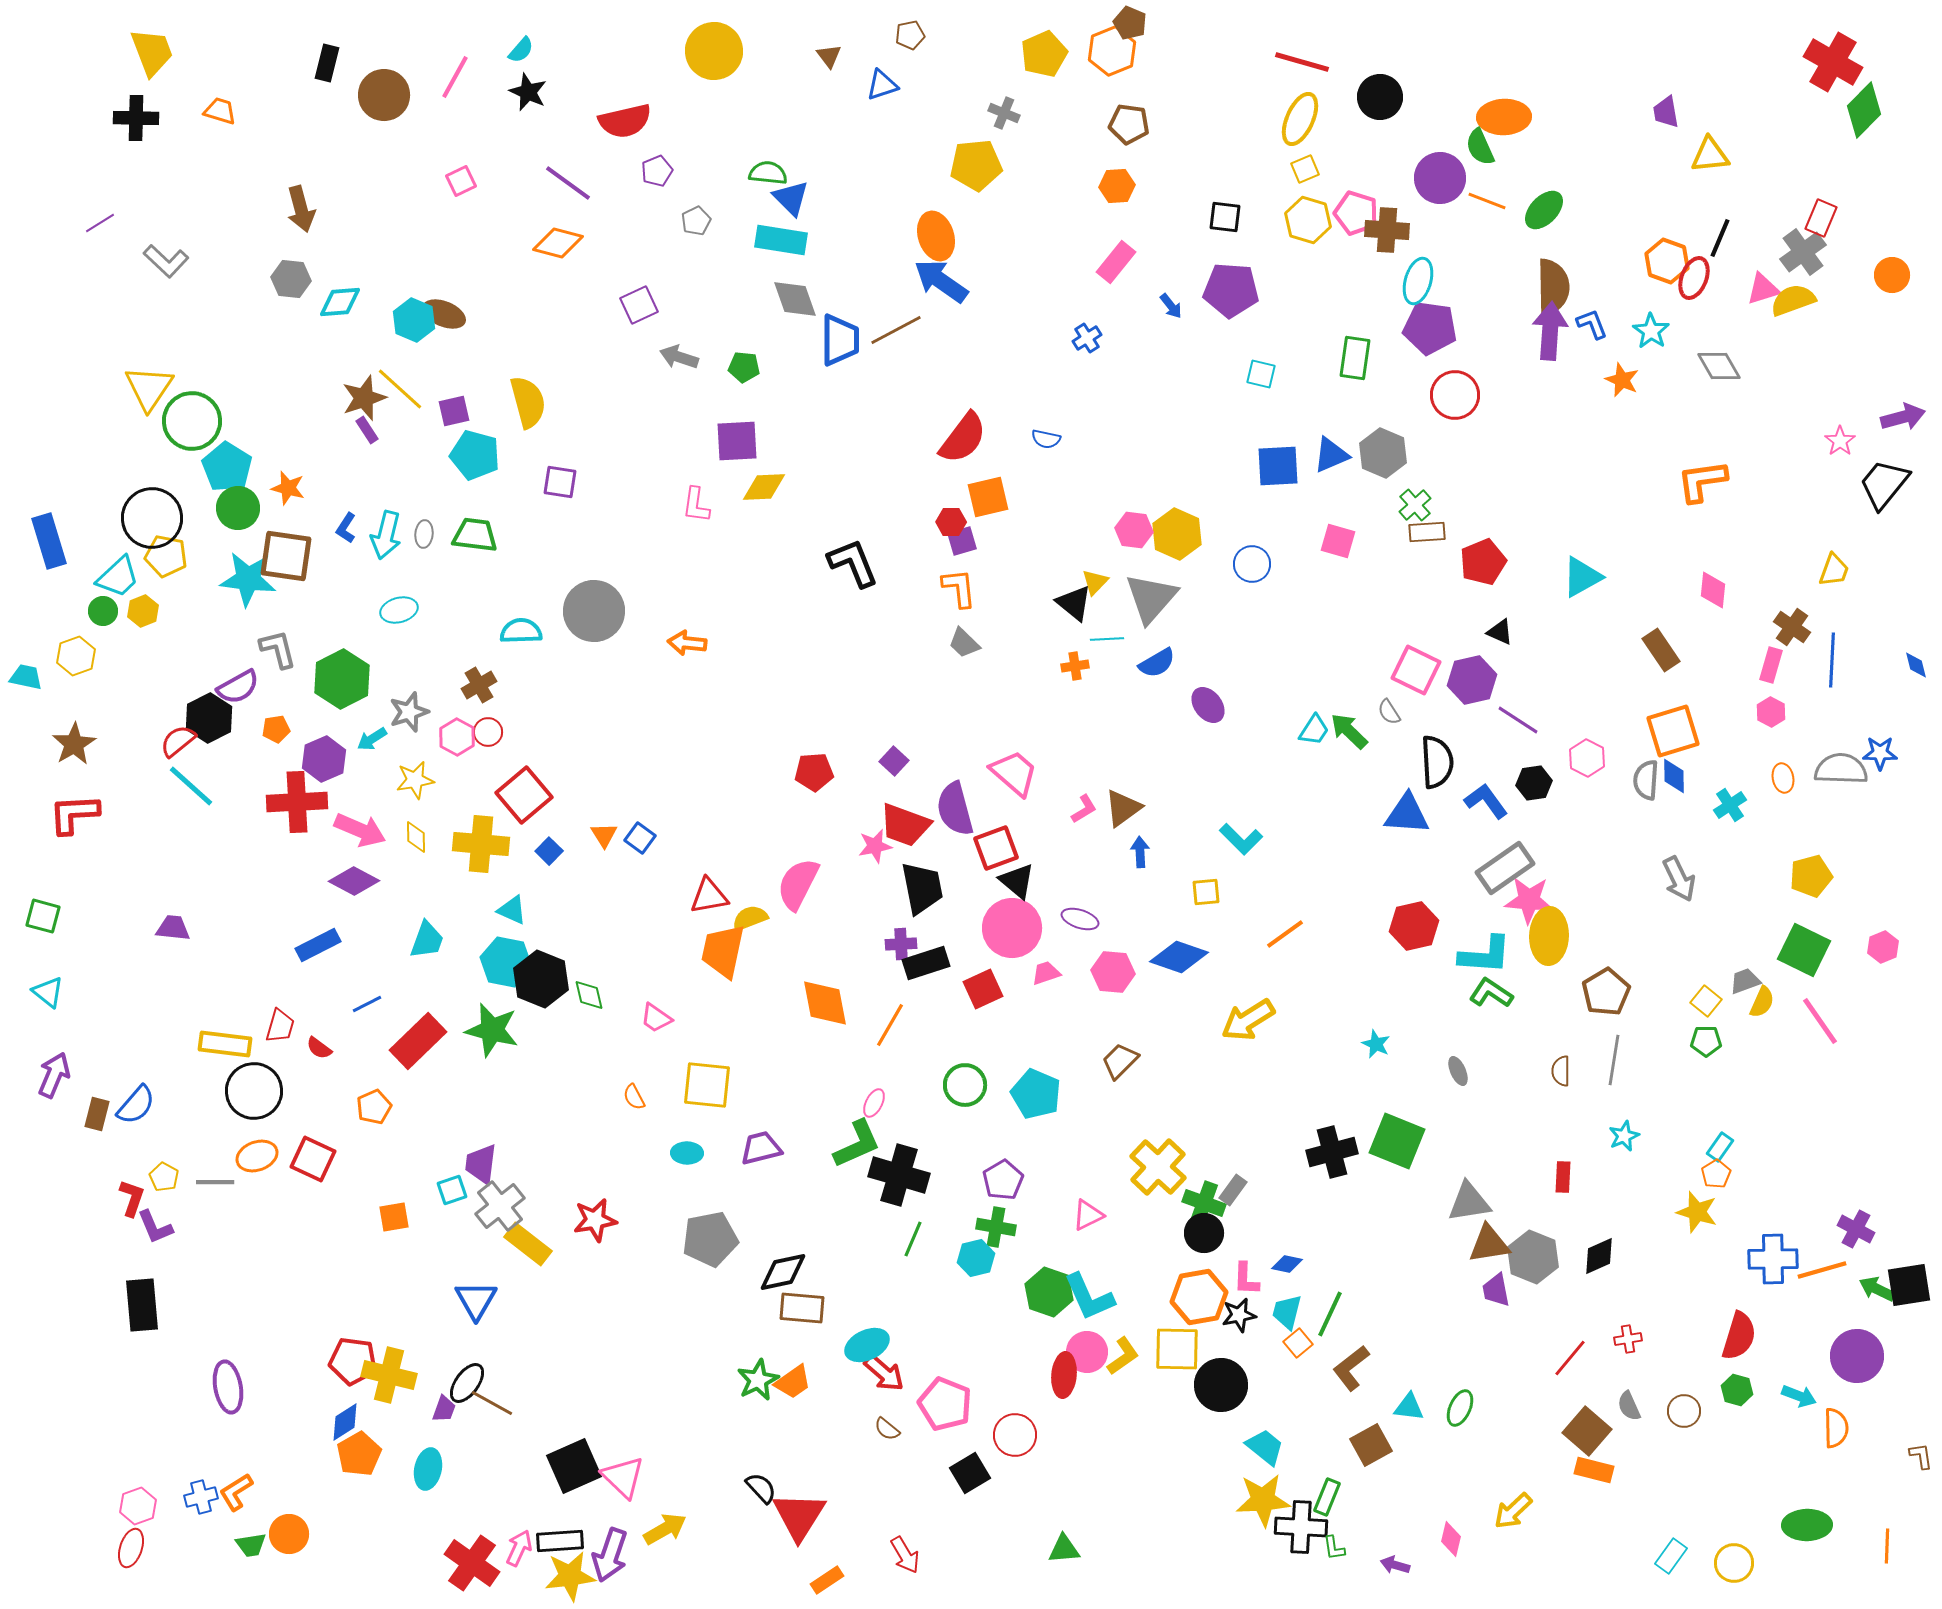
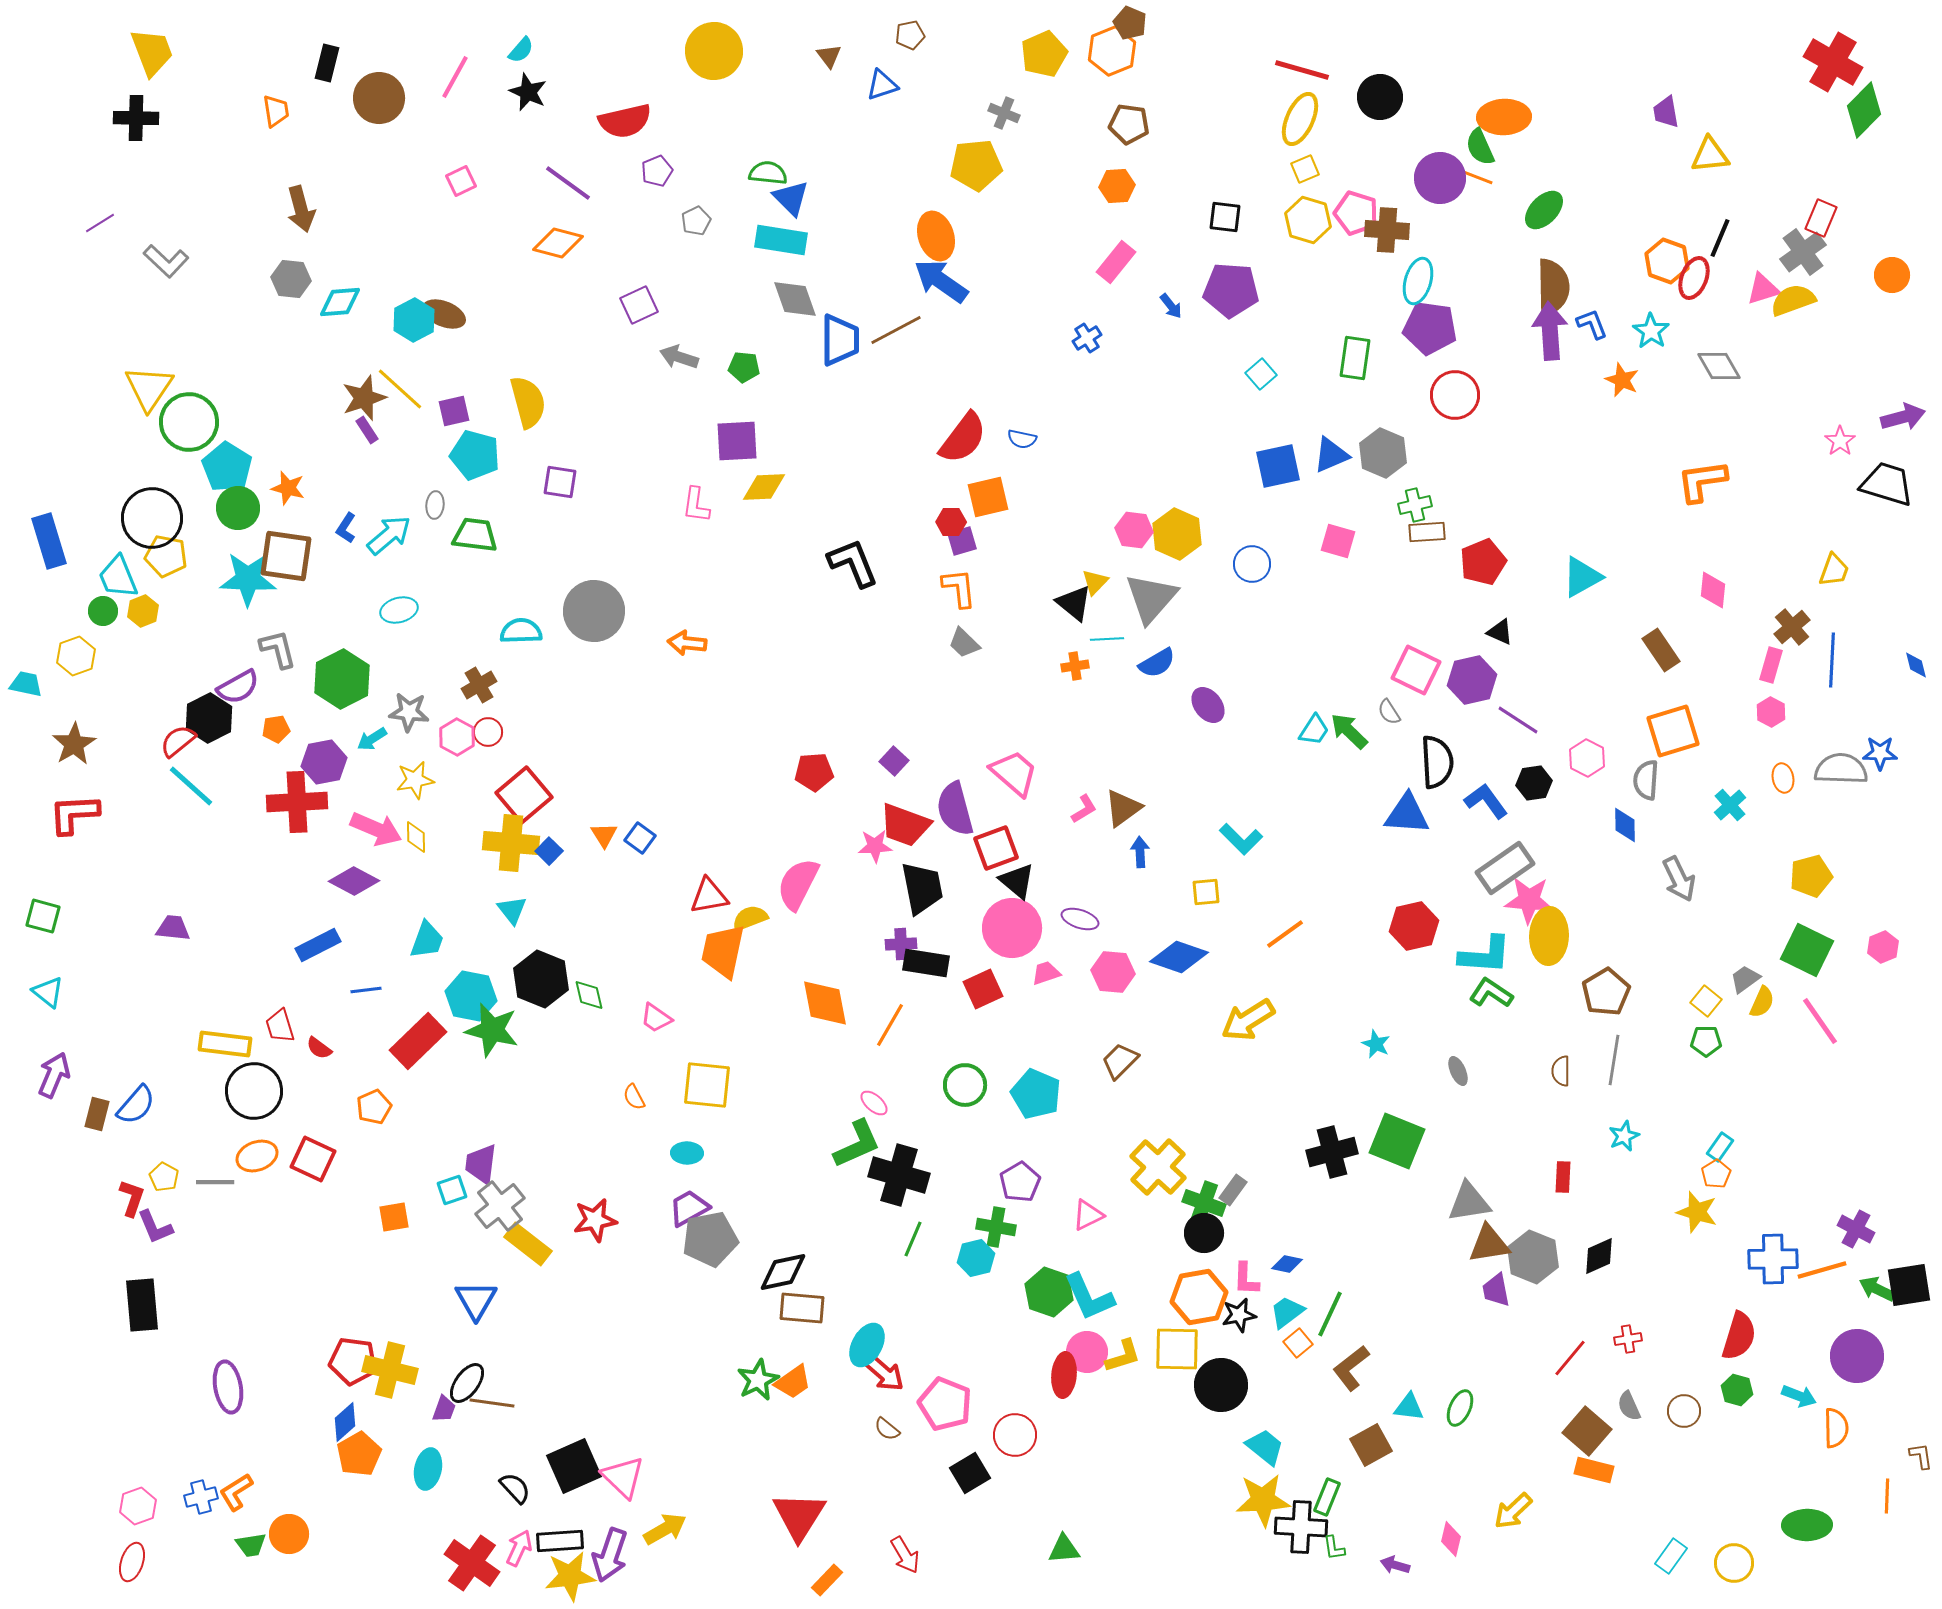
red line at (1302, 62): moved 8 px down
brown circle at (384, 95): moved 5 px left, 3 px down
orange trapezoid at (220, 111): moved 56 px right; rotated 64 degrees clockwise
orange line at (1487, 201): moved 13 px left, 25 px up
cyan hexagon at (414, 320): rotated 9 degrees clockwise
purple arrow at (1550, 331): rotated 8 degrees counterclockwise
cyan square at (1261, 374): rotated 36 degrees clockwise
green circle at (192, 421): moved 3 px left, 1 px down
blue semicircle at (1046, 439): moved 24 px left
blue square at (1278, 466): rotated 9 degrees counterclockwise
black trapezoid at (1884, 484): moved 3 px right; rotated 68 degrees clockwise
green cross at (1415, 505): rotated 28 degrees clockwise
gray ellipse at (424, 534): moved 11 px right, 29 px up
cyan arrow at (386, 535): moved 3 px right; rotated 144 degrees counterclockwise
cyan trapezoid at (118, 577): rotated 111 degrees clockwise
cyan star at (248, 579): rotated 4 degrees counterclockwise
brown cross at (1792, 627): rotated 15 degrees clockwise
cyan trapezoid at (26, 677): moved 7 px down
gray star at (409, 712): rotated 24 degrees clockwise
purple hexagon at (324, 759): moved 3 px down; rotated 12 degrees clockwise
blue diamond at (1674, 776): moved 49 px left, 49 px down
cyan cross at (1730, 805): rotated 8 degrees counterclockwise
pink arrow at (360, 830): moved 16 px right, 1 px up
yellow cross at (481, 844): moved 30 px right, 1 px up
pink star at (875, 846): rotated 8 degrees clockwise
cyan triangle at (512, 910): rotated 28 degrees clockwise
green square at (1804, 950): moved 3 px right
cyan hexagon at (506, 962): moved 35 px left, 34 px down
black rectangle at (926, 963): rotated 27 degrees clockwise
gray trapezoid at (1745, 981): moved 2 px up; rotated 16 degrees counterclockwise
blue line at (367, 1004): moved 1 px left, 14 px up; rotated 20 degrees clockwise
red trapezoid at (280, 1026): rotated 147 degrees clockwise
pink ellipse at (874, 1103): rotated 76 degrees counterclockwise
purple trapezoid at (761, 1148): moved 72 px left, 60 px down; rotated 15 degrees counterclockwise
purple pentagon at (1003, 1180): moved 17 px right, 2 px down
cyan trapezoid at (1287, 1312): rotated 39 degrees clockwise
cyan ellipse at (867, 1345): rotated 36 degrees counterclockwise
yellow L-shape at (1123, 1356): rotated 18 degrees clockwise
yellow cross at (389, 1375): moved 1 px right, 5 px up
brown line at (492, 1403): rotated 21 degrees counterclockwise
blue diamond at (345, 1422): rotated 9 degrees counterclockwise
black semicircle at (761, 1488): moved 246 px left
orange line at (1887, 1546): moved 50 px up
red ellipse at (131, 1548): moved 1 px right, 14 px down
orange rectangle at (827, 1580): rotated 12 degrees counterclockwise
